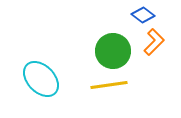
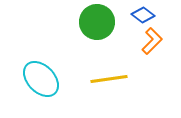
orange L-shape: moved 2 px left, 1 px up
green circle: moved 16 px left, 29 px up
yellow line: moved 6 px up
